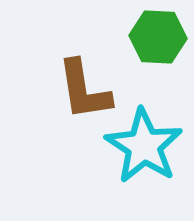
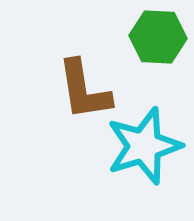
cyan star: rotated 22 degrees clockwise
